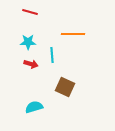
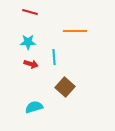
orange line: moved 2 px right, 3 px up
cyan line: moved 2 px right, 2 px down
brown square: rotated 18 degrees clockwise
